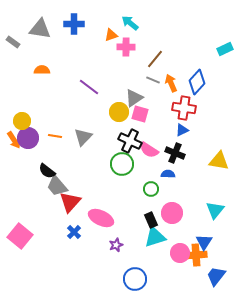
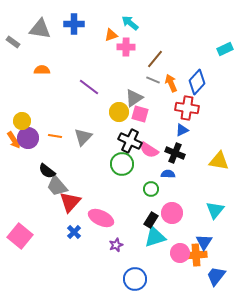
red cross at (184, 108): moved 3 px right
black rectangle at (151, 220): rotated 56 degrees clockwise
